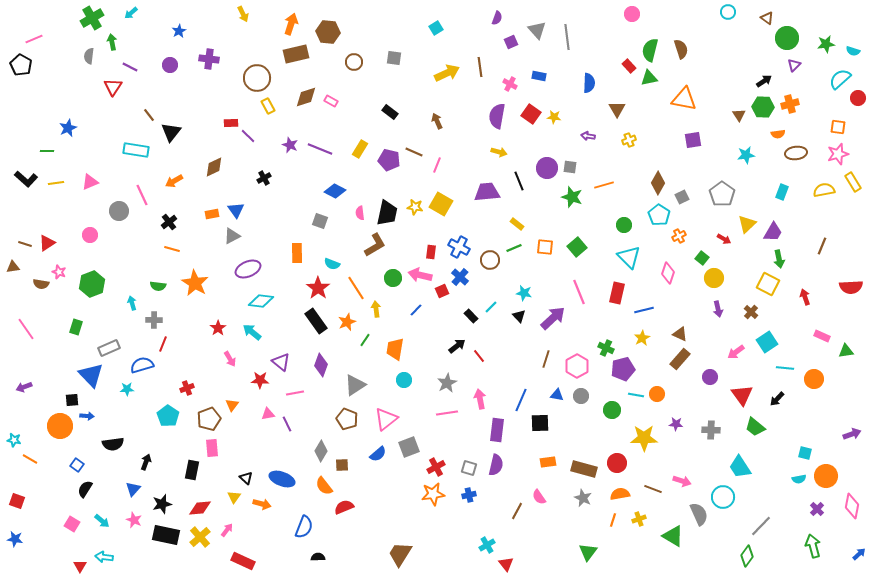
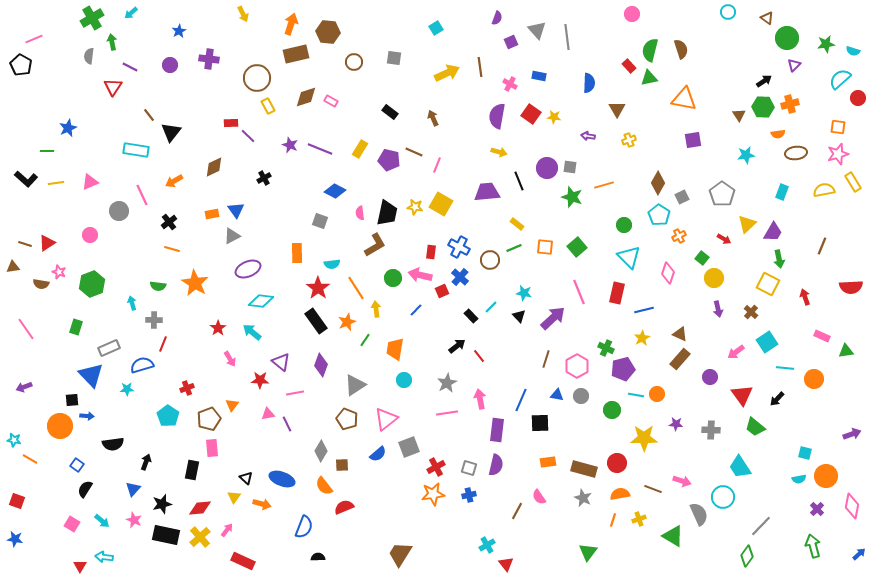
brown arrow at (437, 121): moved 4 px left, 3 px up
cyan semicircle at (332, 264): rotated 28 degrees counterclockwise
